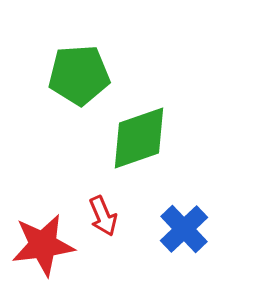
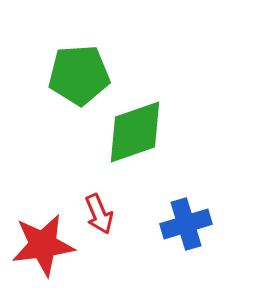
green diamond: moved 4 px left, 6 px up
red arrow: moved 4 px left, 2 px up
blue cross: moved 2 px right, 5 px up; rotated 27 degrees clockwise
